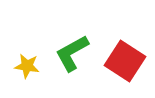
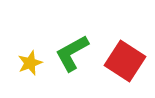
yellow star: moved 3 px right, 3 px up; rotated 30 degrees counterclockwise
